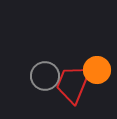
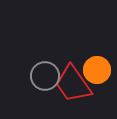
red trapezoid: rotated 57 degrees counterclockwise
